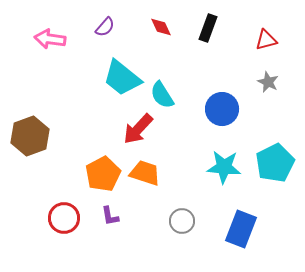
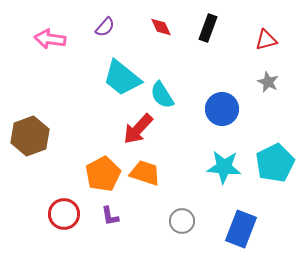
red circle: moved 4 px up
